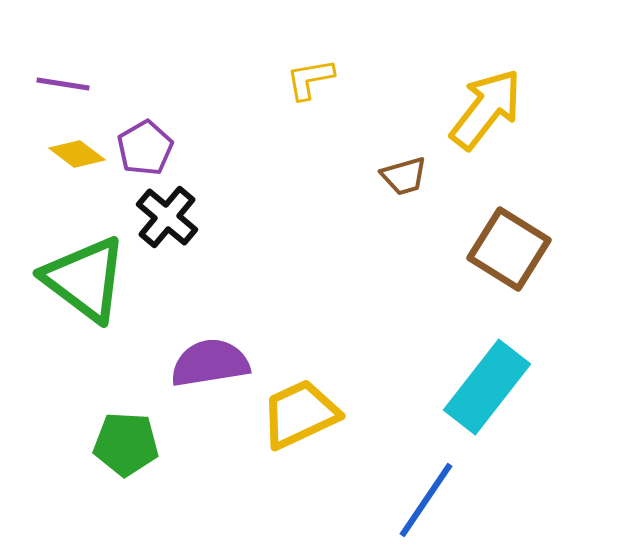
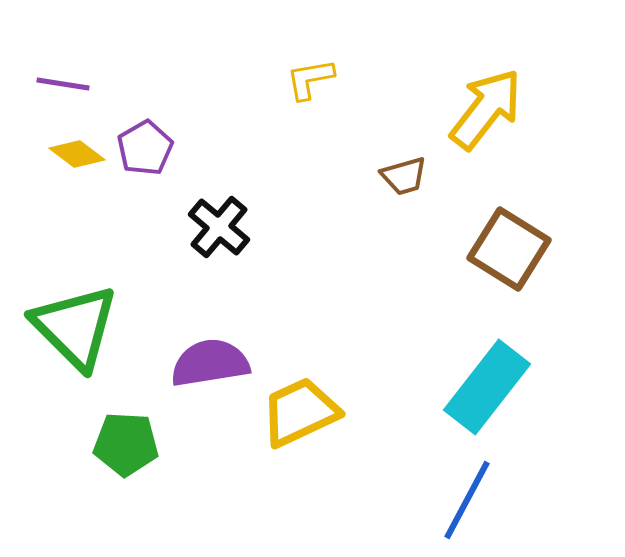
black cross: moved 52 px right, 10 px down
green triangle: moved 10 px left, 48 px down; rotated 8 degrees clockwise
yellow trapezoid: moved 2 px up
blue line: moved 41 px right; rotated 6 degrees counterclockwise
